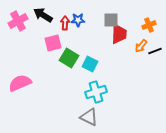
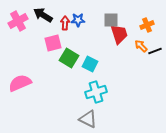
orange cross: moved 2 px left
red trapezoid: rotated 20 degrees counterclockwise
orange arrow: rotated 96 degrees clockwise
gray triangle: moved 1 px left, 2 px down
